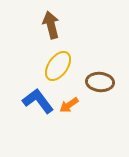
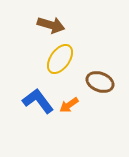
brown arrow: rotated 120 degrees clockwise
yellow ellipse: moved 2 px right, 7 px up
brown ellipse: rotated 16 degrees clockwise
